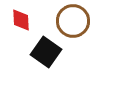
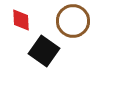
black square: moved 2 px left, 1 px up
